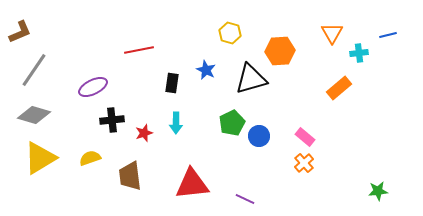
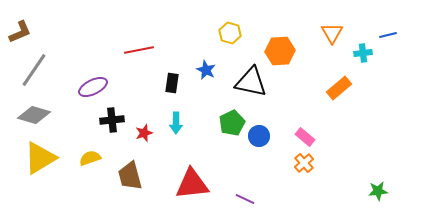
cyan cross: moved 4 px right
black triangle: moved 3 px down; rotated 28 degrees clockwise
brown trapezoid: rotated 8 degrees counterclockwise
